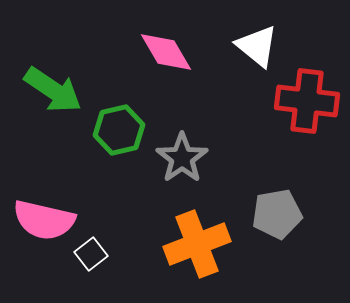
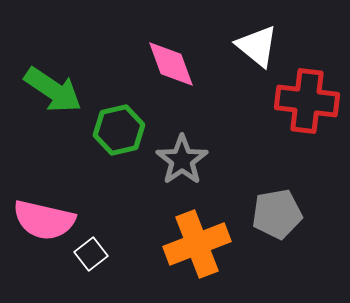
pink diamond: moved 5 px right, 12 px down; rotated 10 degrees clockwise
gray star: moved 2 px down
